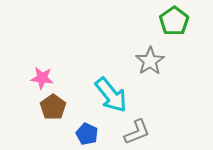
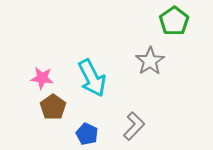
cyan arrow: moved 19 px left, 17 px up; rotated 12 degrees clockwise
gray L-shape: moved 3 px left, 6 px up; rotated 24 degrees counterclockwise
